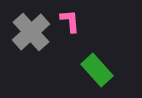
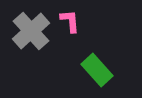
gray cross: moved 1 px up
